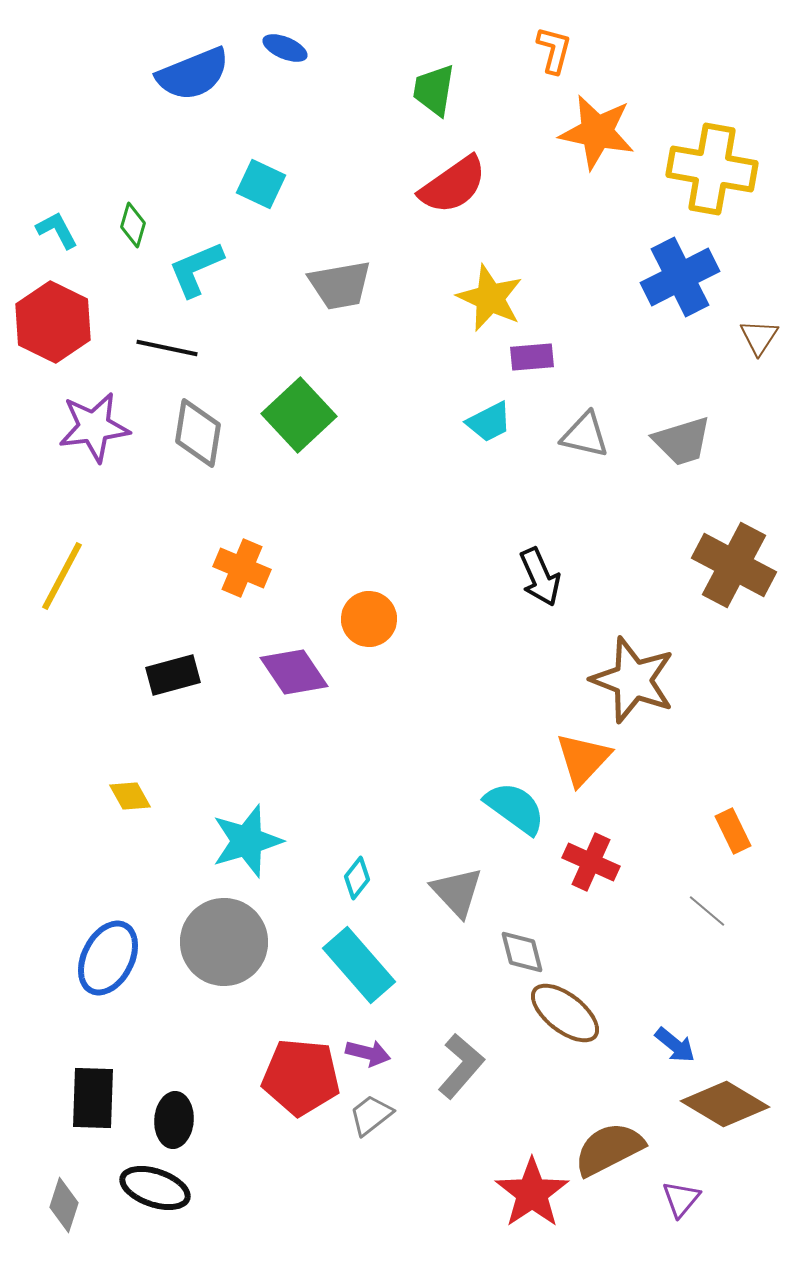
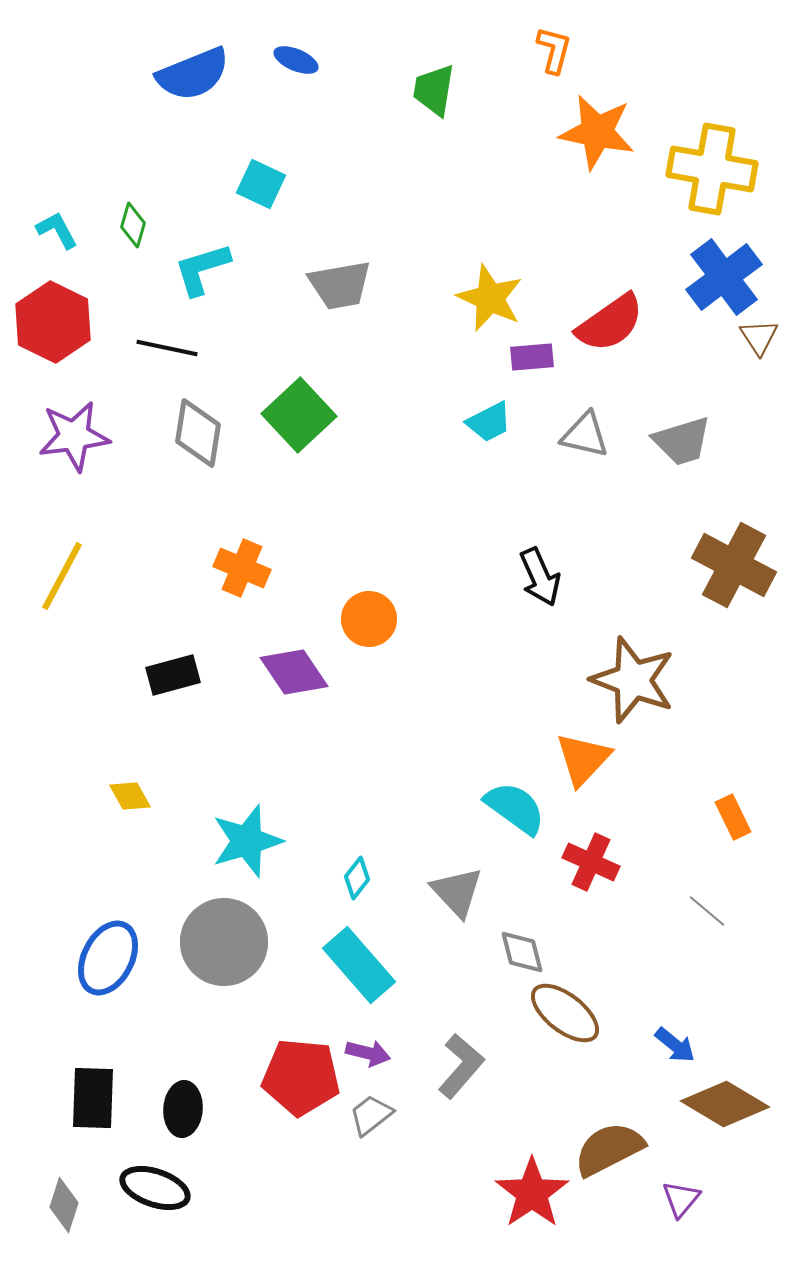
blue ellipse at (285, 48): moved 11 px right, 12 px down
red semicircle at (453, 185): moved 157 px right, 138 px down
cyan L-shape at (196, 269): moved 6 px right; rotated 6 degrees clockwise
blue cross at (680, 277): moved 44 px right; rotated 10 degrees counterclockwise
brown triangle at (759, 337): rotated 6 degrees counterclockwise
purple star at (94, 427): moved 20 px left, 9 px down
orange rectangle at (733, 831): moved 14 px up
black ellipse at (174, 1120): moved 9 px right, 11 px up
